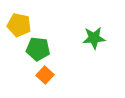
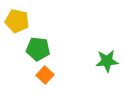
yellow pentagon: moved 2 px left, 4 px up
green star: moved 13 px right, 23 px down
